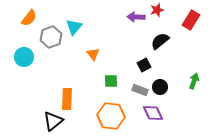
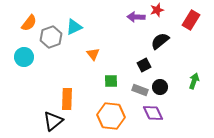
orange semicircle: moved 5 px down
cyan triangle: rotated 24 degrees clockwise
